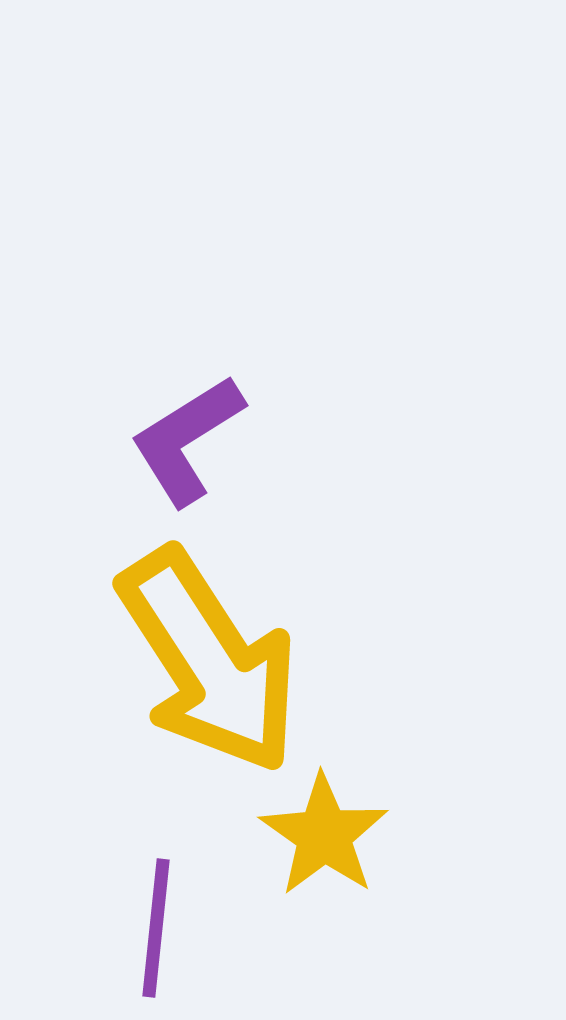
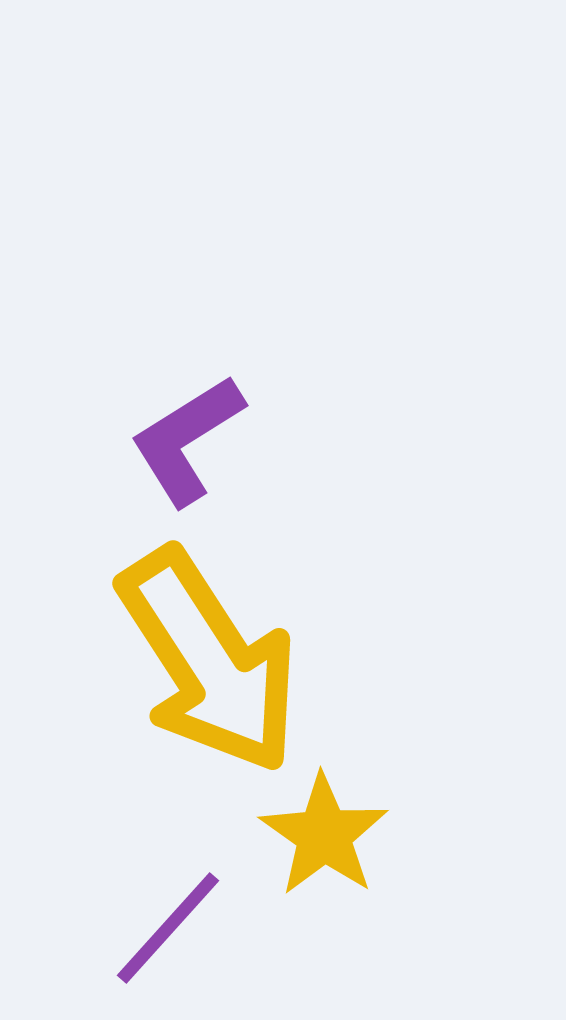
purple line: moved 12 px right; rotated 36 degrees clockwise
